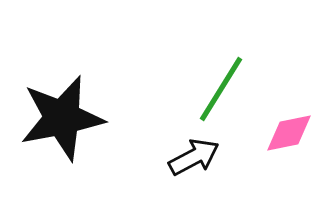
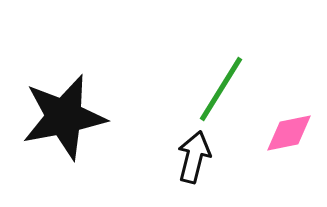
black star: moved 2 px right, 1 px up
black arrow: rotated 48 degrees counterclockwise
